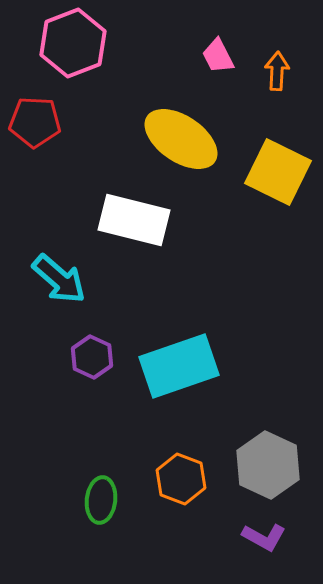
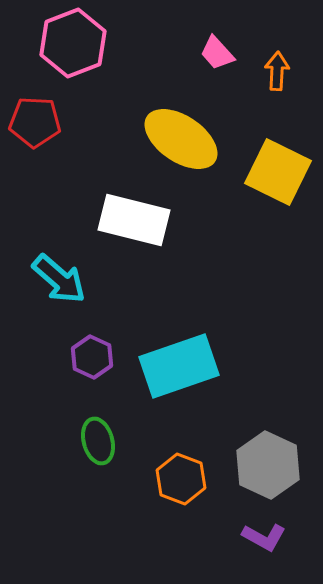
pink trapezoid: moved 1 px left, 3 px up; rotated 15 degrees counterclockwise
green ellipse: moved 3 px left, 59 px up; rotated 21 degrees counterclockwise
